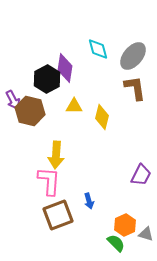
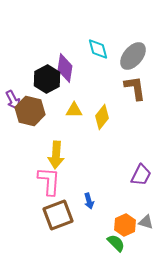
yellow triangle: moved 4 px down
yellow diamond: rotated 25 degrees clockwise
gray triangle: moved 12 px up
